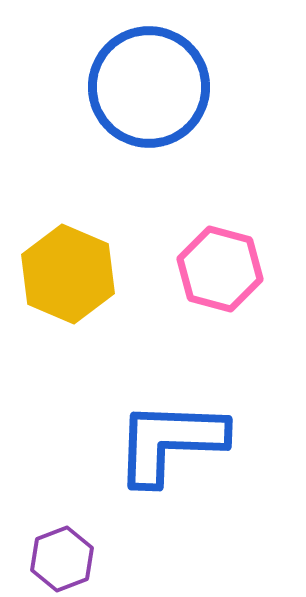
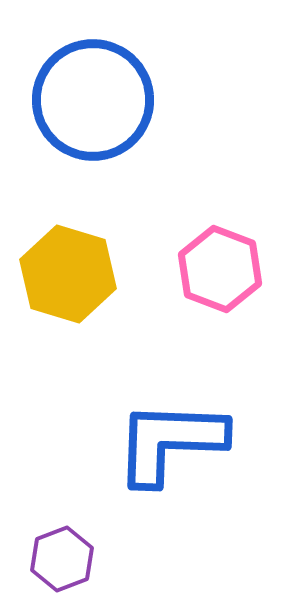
blue circle: moved 56 px left, 13 px down
pink hexagon: rotated 6 degrees clockwise
yellow hexagon: rotated 6 degrees counterclockwise
